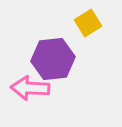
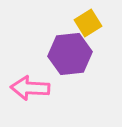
purple hexagon: moved 17 px right, 5 px up
